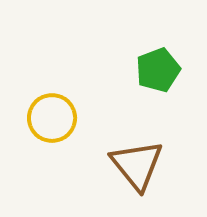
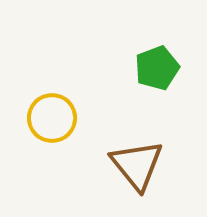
green pentagon: moved 1 px left, 2 px up
